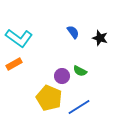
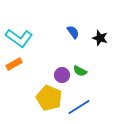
purple circle: moved 1 px up
